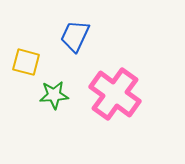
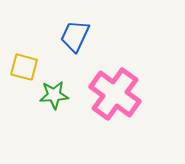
yellow square: moved 2 px left, 5 px down
